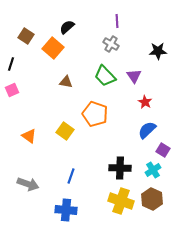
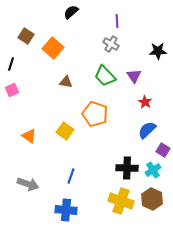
black semicircle: moved 4 px right, 15 px up
black cross: moved 7 px right
